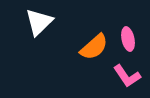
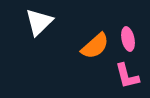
orange semicircle: moved 1 px right, 1 px up
pink L-shape: rotated 20 degrees clockwise
